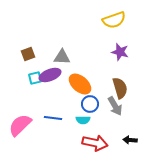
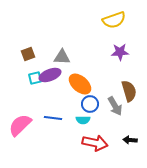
purple star: rotated 18 degrees counterclockwise
brown semicircle: moved 9 px right, 3 px down
